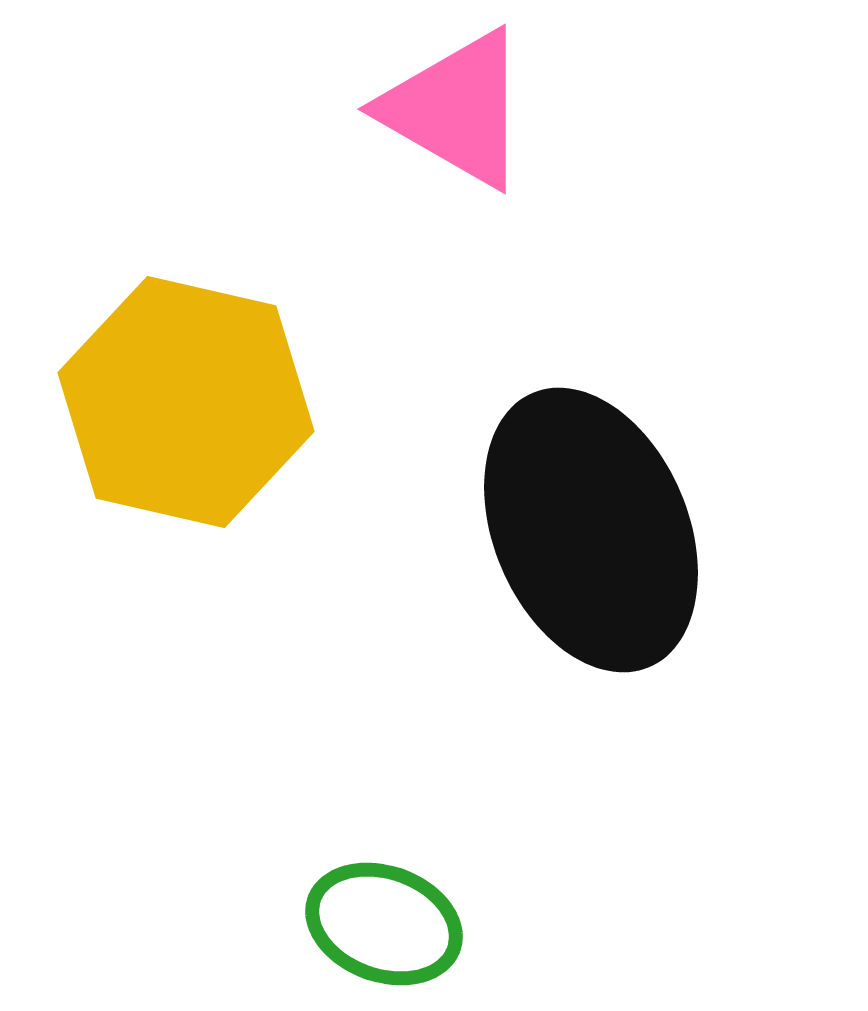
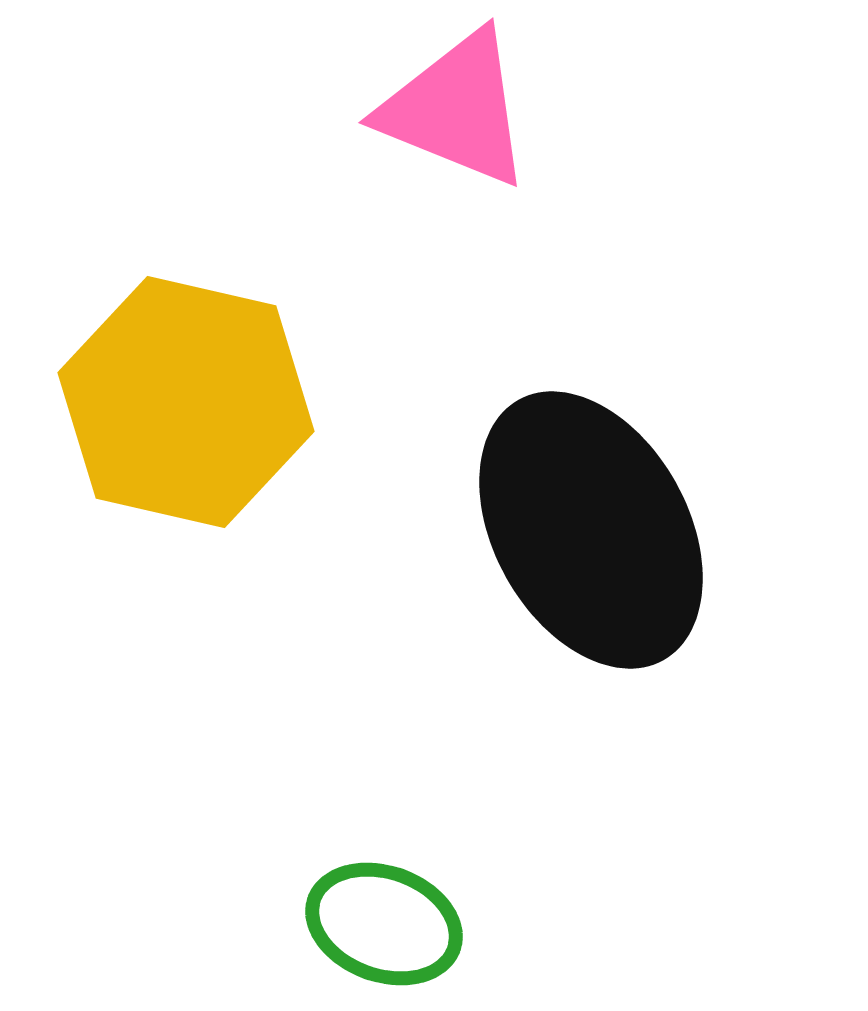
pink triangle: rotated 8 degrees counterclockwise
black ellipse: rotated 6 degrees counterclockwise
